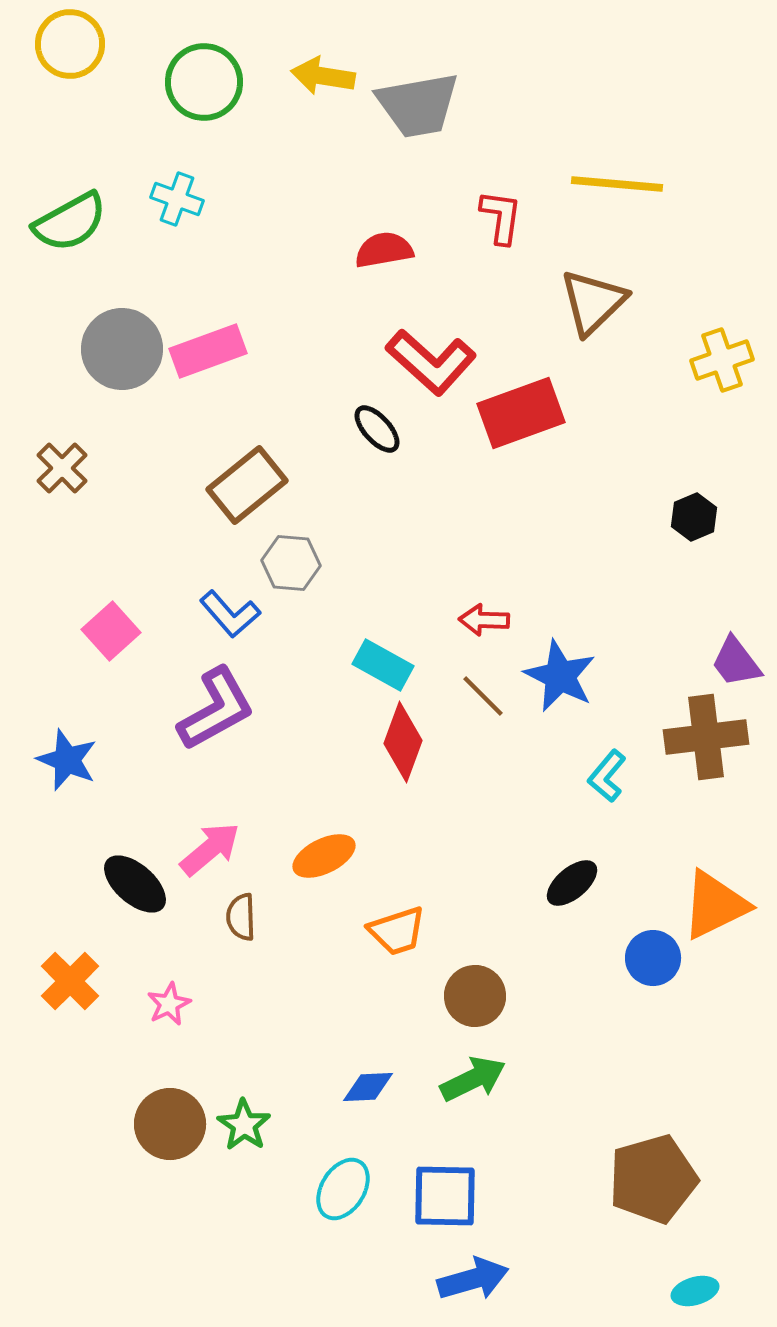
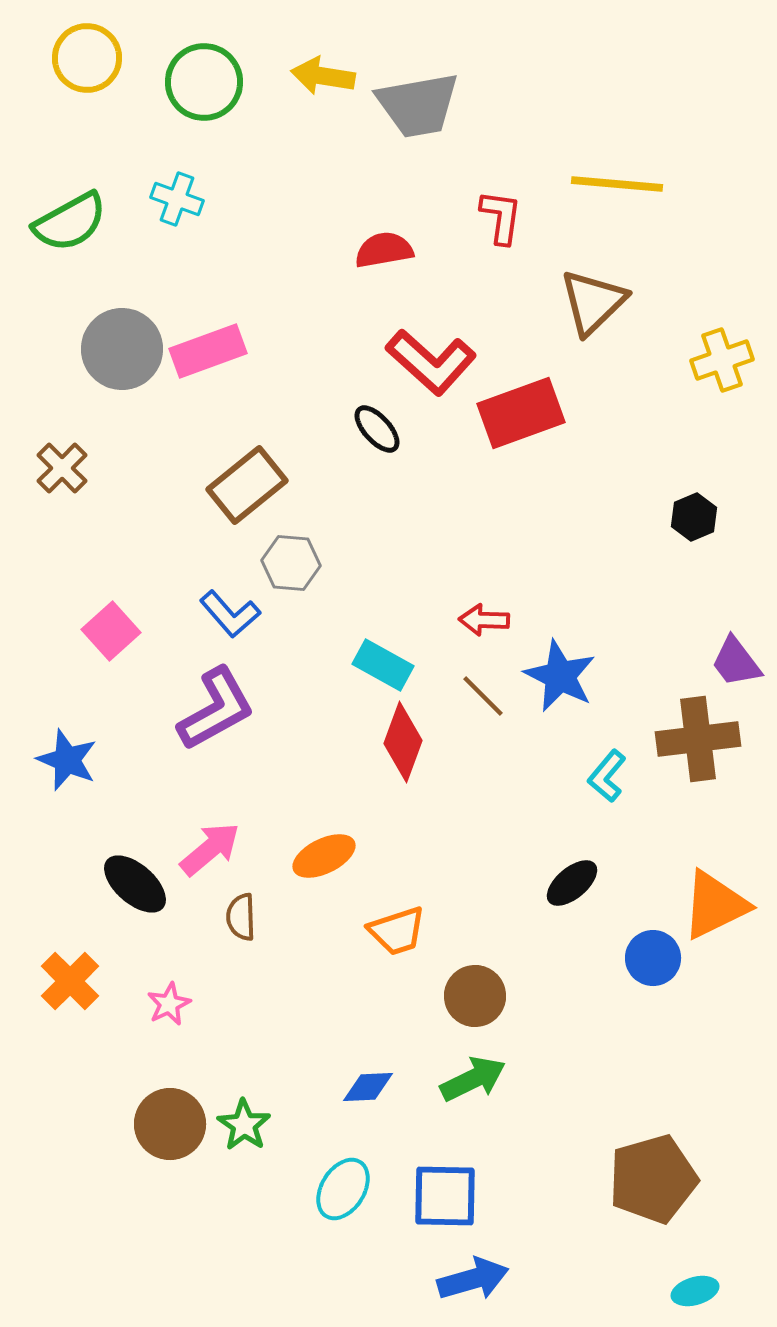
yellow circle at (70, 44): moved 17 px right, 14 px down
brown cross at (706, 737): moved 8 px left, 2 px down
